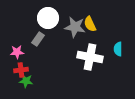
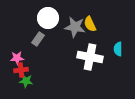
pink star: moved 6 px down
